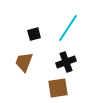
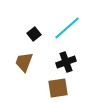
cyan line: moved 1 px left; rotated 16 degrees clockwise
black square: rotated 24 degrees counterclockwise
